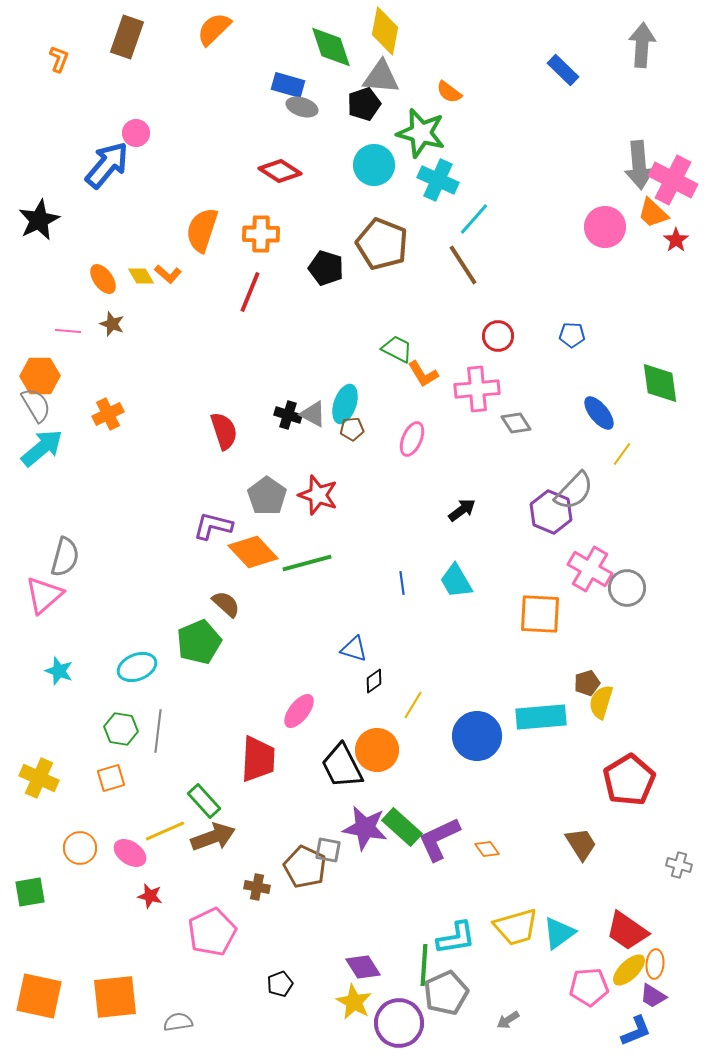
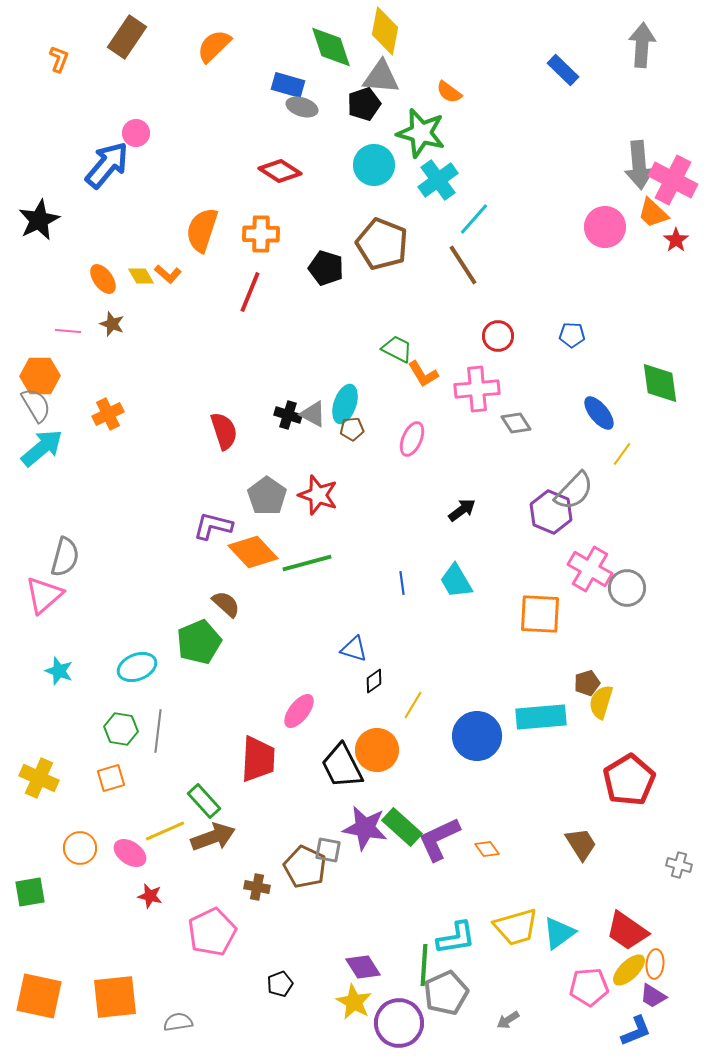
orange semicircle at (214, 29): moved 17 px down
brown rectangle at (127, 37): rotated 15 degrees clockwise
cyan cross at (438, 180): rotated 30 degrees clockwise
